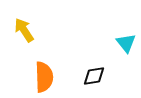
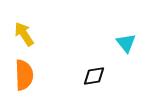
yellow arrow: moved 4 px down
orange semicircle: moved 20 px left, 2 px up
